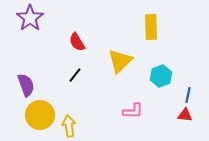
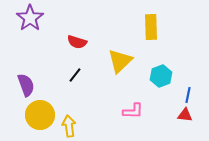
red semicircle: rotated 42 degrees counterclockwise
